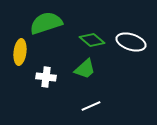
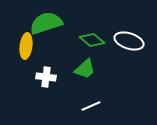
white ellipse: moved 2 px left, 1 px up
yellow ellipse: moved 6 px right, 6 px up
